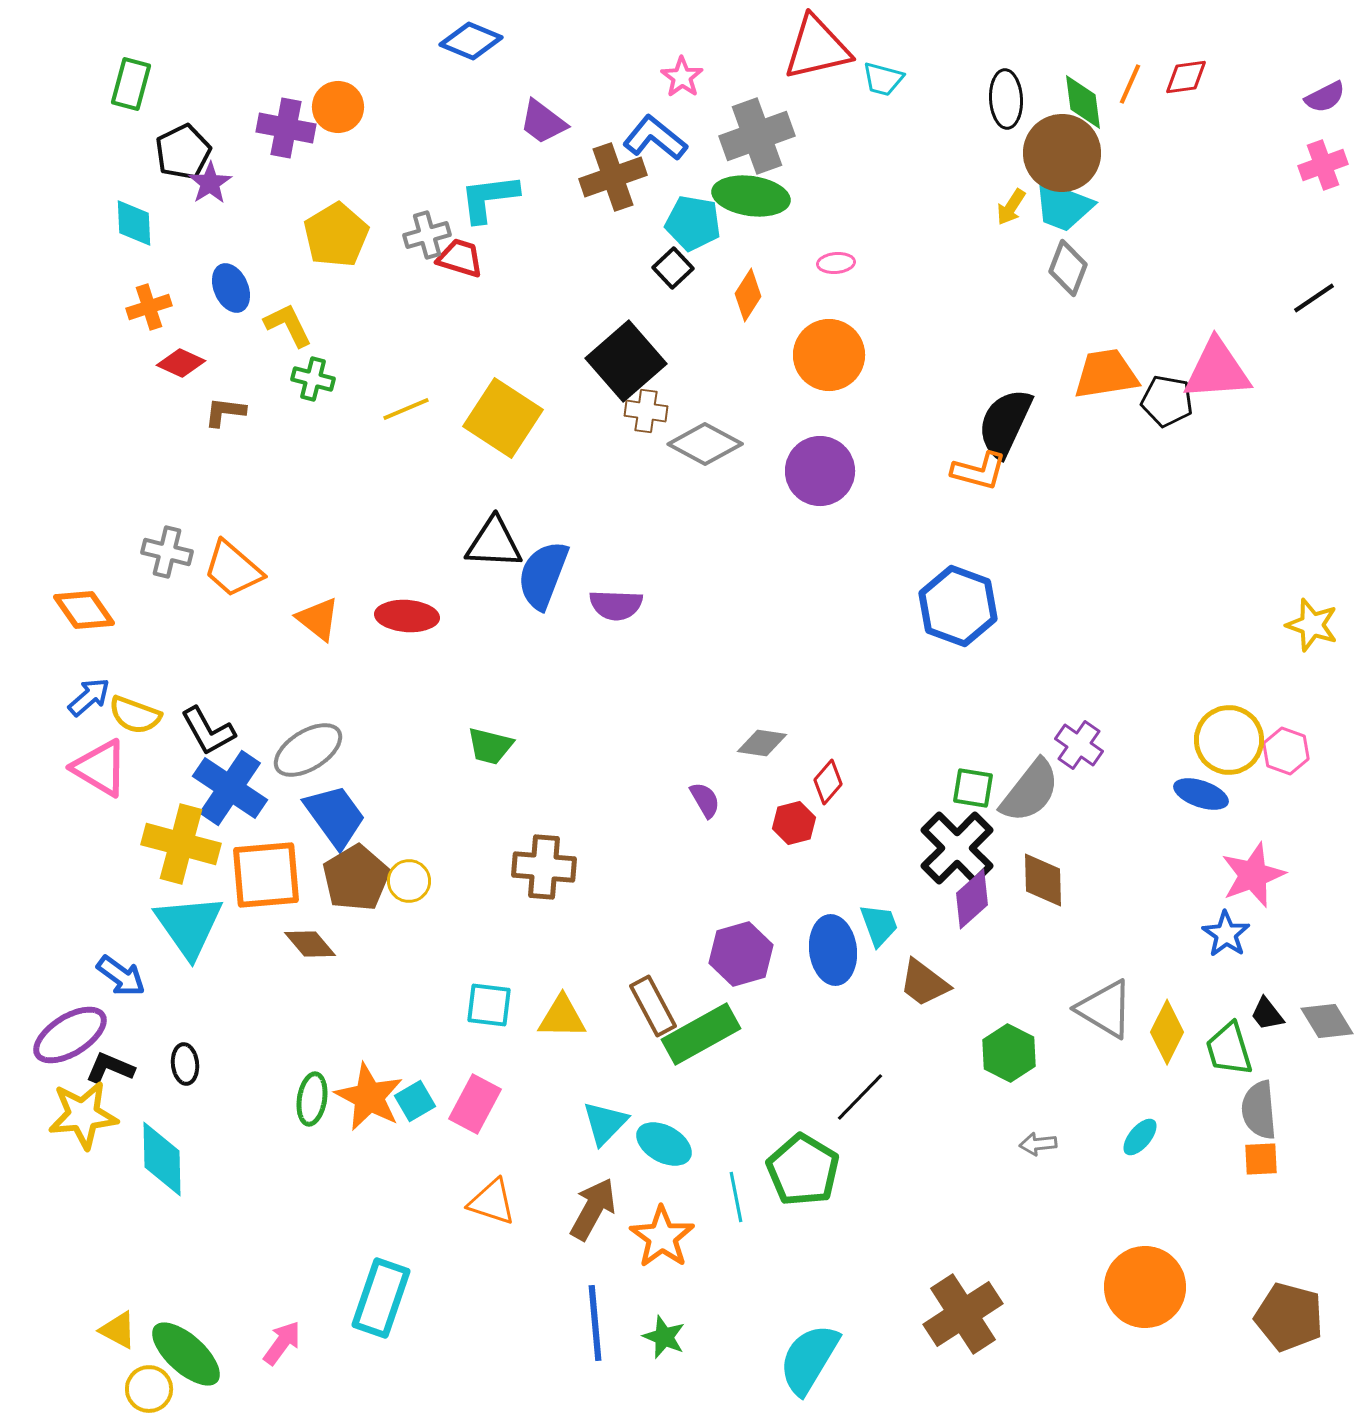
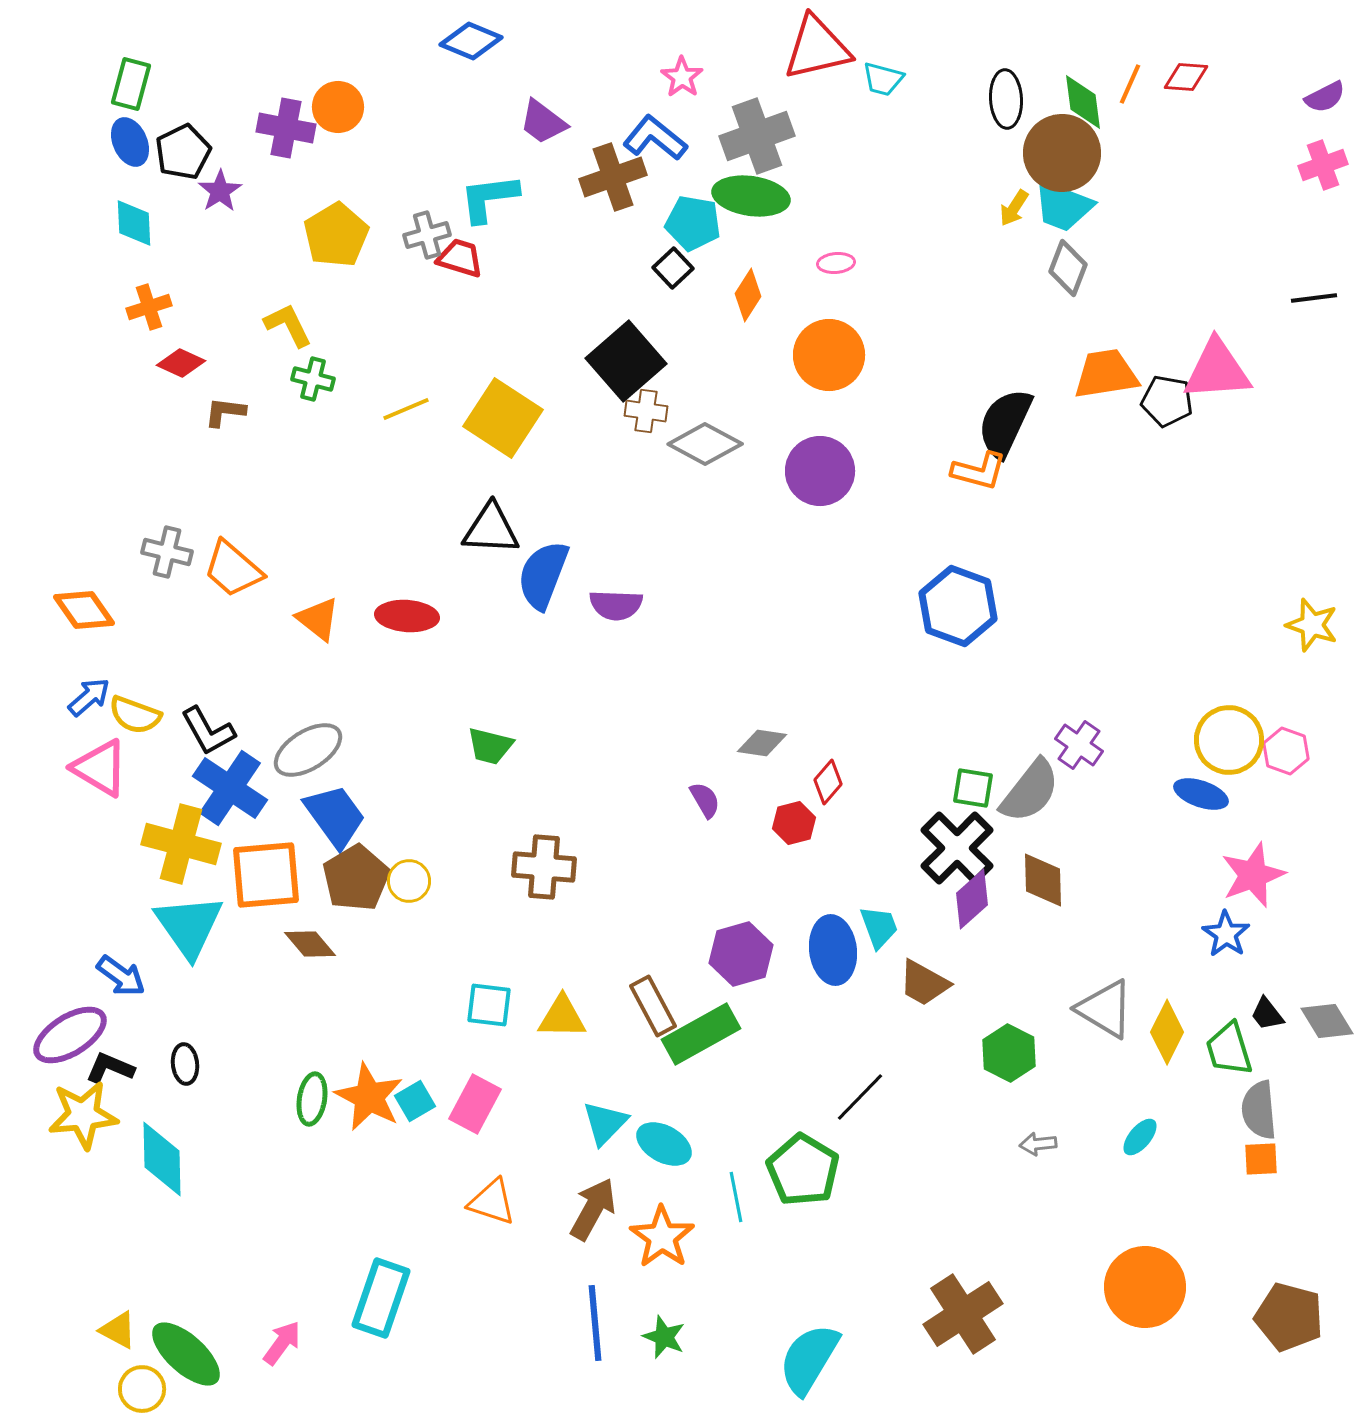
red diamond at (1186, 77): rotated 12 degrees clockwise
purple star at (210, 183): moved 10 px right, 8 px down
yellow arrow at (1011, 207): moved 3 px right, 1 px down
blue ellipse at (231, 288): moved 101 px left, 146 px up
black line at (1314, 298): rotated 27 degrees clockwise
black triangle at (494, 543): moved 3 px left, 14 px up
cyan trapezoid at (879, 925): moved 2 px down
brown trapezoid at (924, 983): rotated 8 degrees counterclockwise
yellow circle at (149, 1389): moved 7 px left
